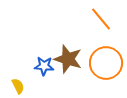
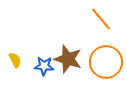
orange circle: moved 1 px up
yellow semicircle: moved 3 px left, 26 px up
